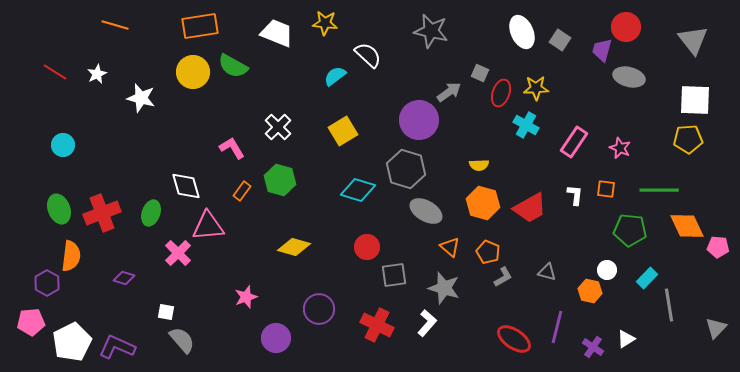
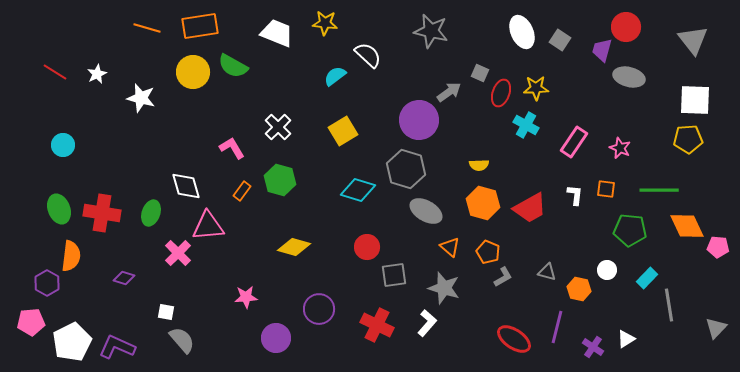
orange line at (115, 25): moved 32 px right, 3 px down
red cross at (102, 213): rotated 30 degrees clockwise
orange hexagon at (590, 291): moved 11 px left, 2 px up
pink star at (246, 297): rotated 15 degrees clockwise
